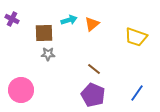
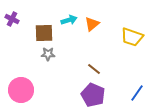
yellow trapezoid: moved 4 px left
